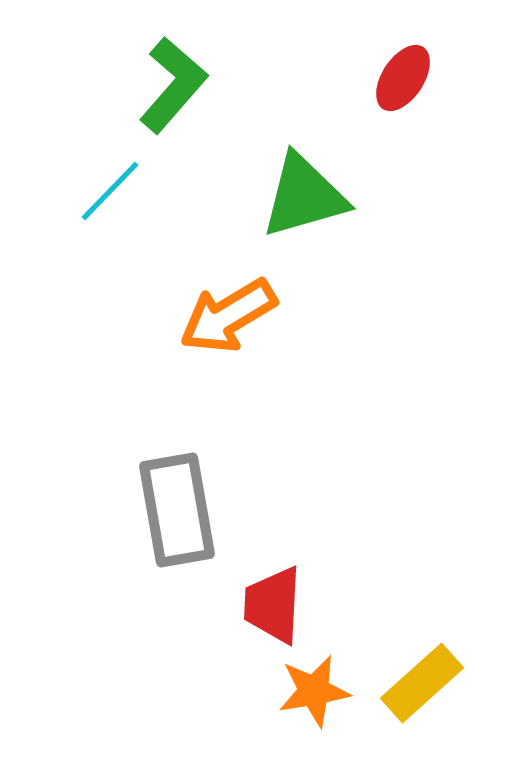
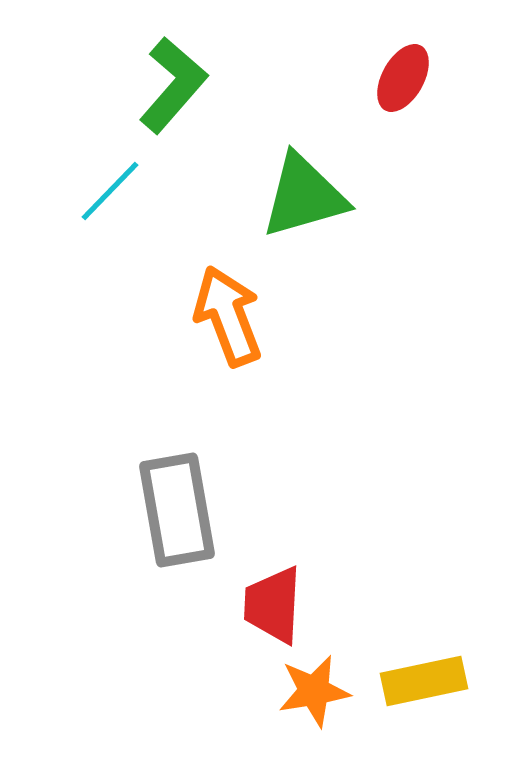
red ellipse: rotated 4 degrees counterclockwise
orange arrow: rotated 100 degrees clockwise
yellow rectangle: moved 2 px right, 2 px up; rotated 30 degrees clockwise
